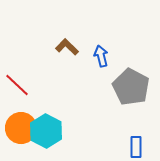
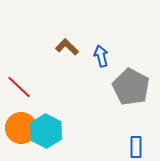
red line: moved 2 px right, 2 px down
